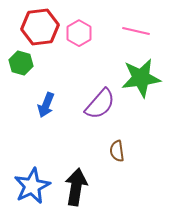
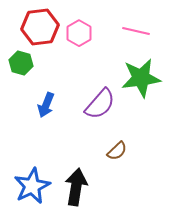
brown semicircle: rotated 125 degrees counterclockwise
